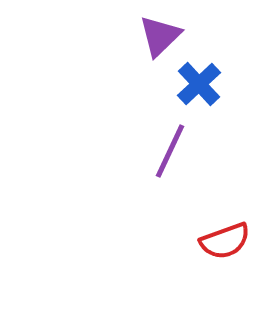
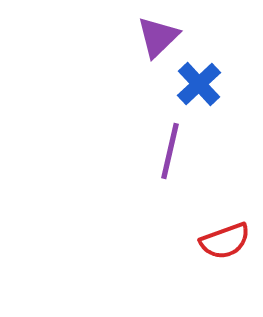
purple triangle: moved 2 px left, 1 px down
purple line: rotated 12 degrees counterclockwise
